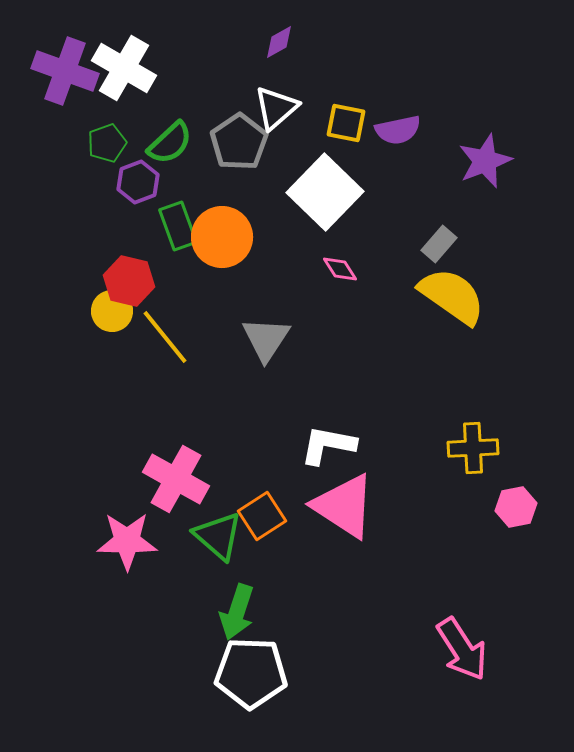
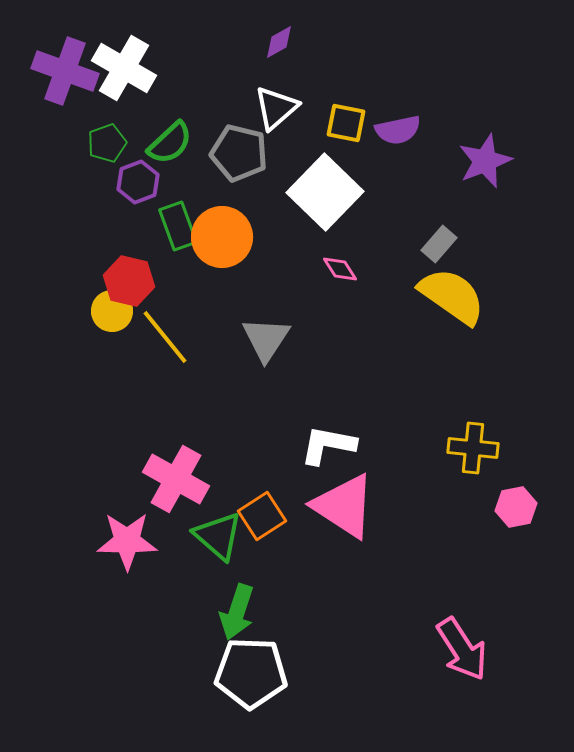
gray pentagon: moved 11 px down; rotated 24 degrees counterclockwise
yellow cross: rotated 9 degrees clockwise
